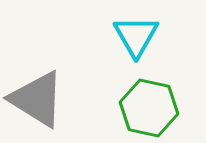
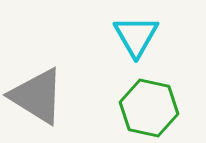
gray triangle: moved 3 px up
